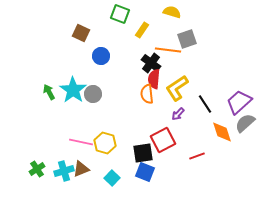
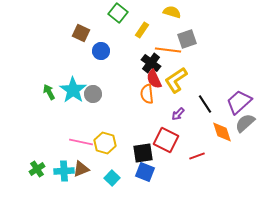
green square: moved 2 px left, 1 px up; rotated 18 degrees clockwise
blue circle: moved 5 px up
red semicircle: rotated 30 degrees counterclockwise
yellow L-shape: moved 1 px left, 8 px up
red square: moved 3 px right; rotated 35 degrees counterclockwise
cyan cross: rotated 12 degrees clockwise
